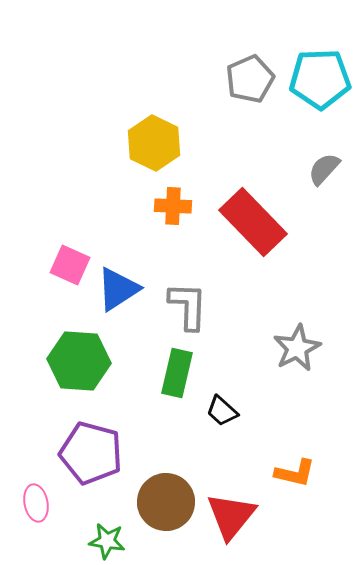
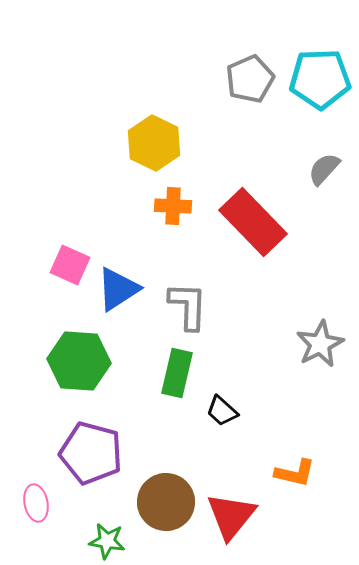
gray star: moved 23 px right, 4 px up
